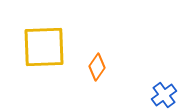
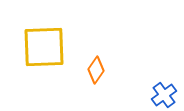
orange diamond: moved 1 px left, 3 px down
